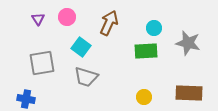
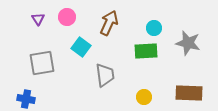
gray trapezoid: moved 19 px right, 2 px up; rotated 115 degrees counterclockwise
